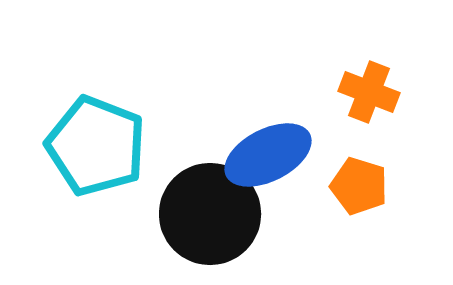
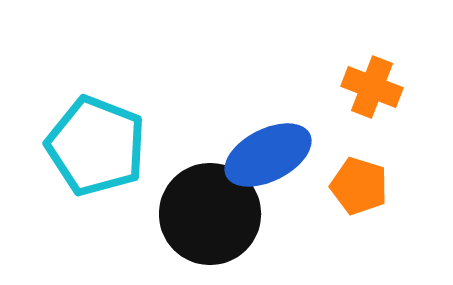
orange cross: moved 3 px right, 5 px up
